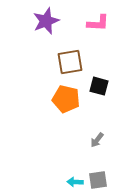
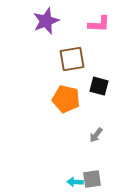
pink L-shape: moved 1 px right, 1 px down
brown square: moved 2 px right, 3 px up
gray arrow: moved 1 px left, 5 px up
gray square: moved 6 px left, 1 px up
